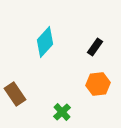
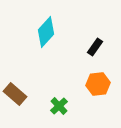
cyan diamond: moved 1 px right, 10 px up
brown rectangle: rotated 15 degrees counterclockwise
green cross: moved 3 px left, 6 px up
